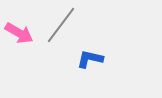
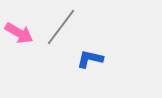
gray line: moved 2 px down
